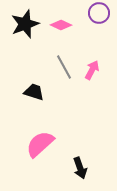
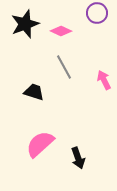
purple circle: moved 2 px left
pink diamond: moved 6 px down
pink arrow: moved 12 px right, 10 px down; rotated 54 degrees counterclockwise
black arrow: moved 2 px left, 10 px up
